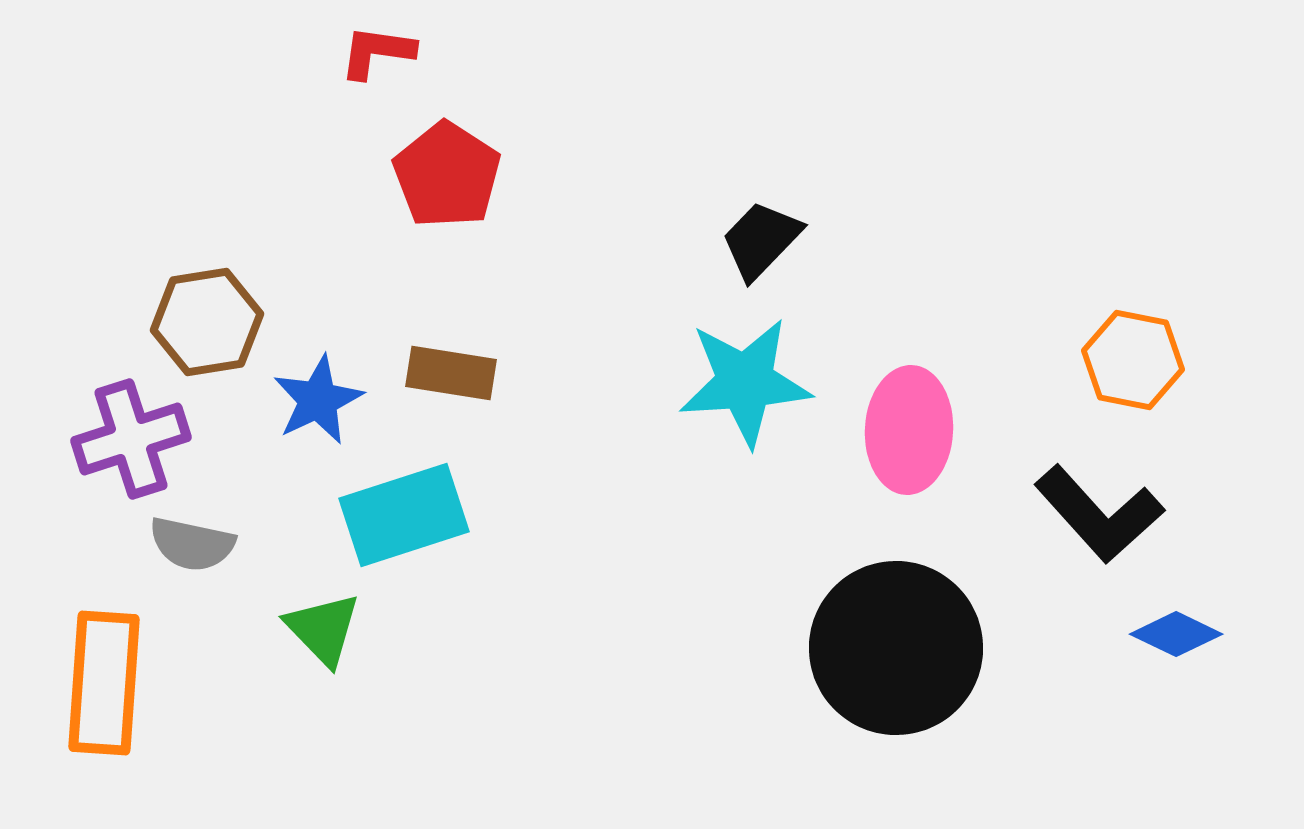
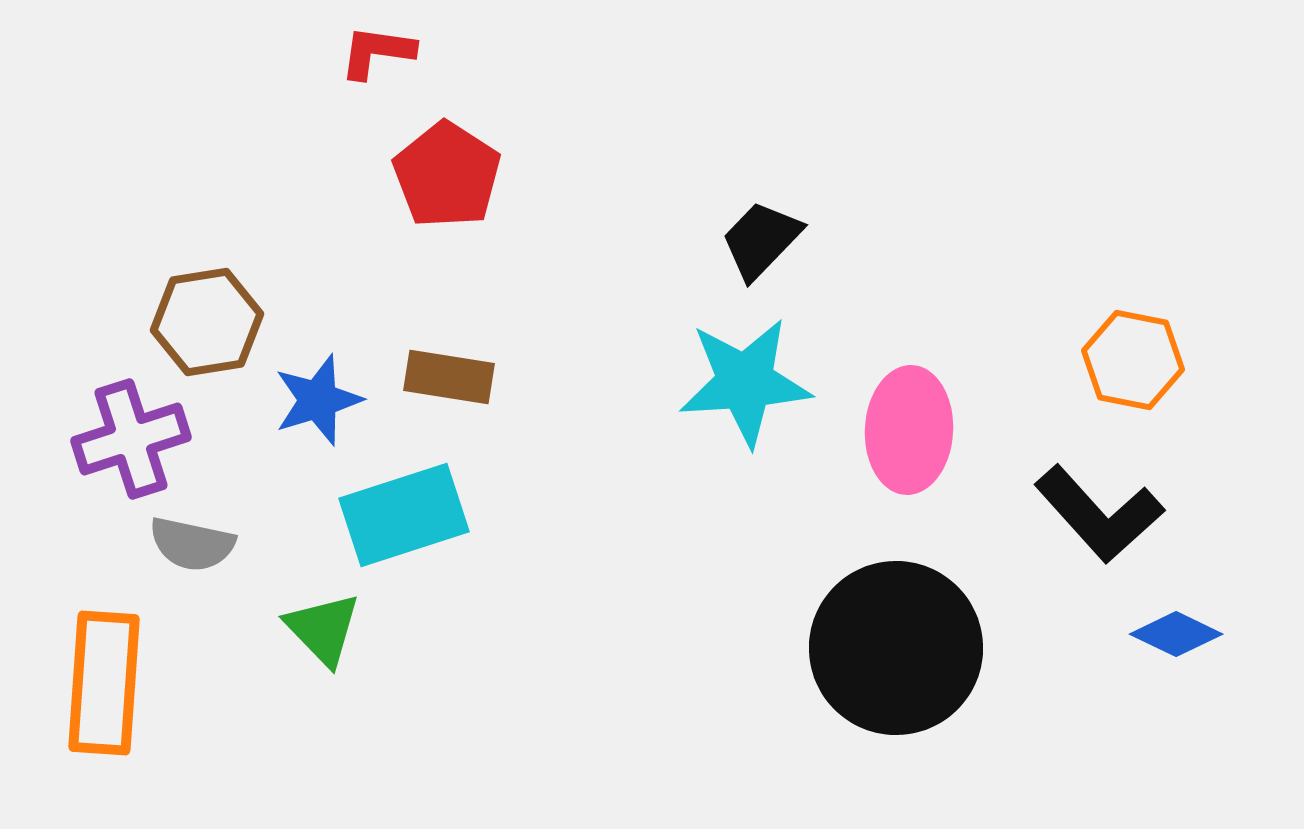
brown rectangle: moved 2 px left, 4 px down
blue star: rotated 8 degrees clockwise
